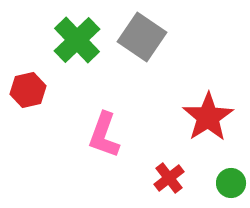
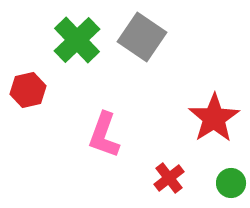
red star: moved 6 px right, 1 px down
